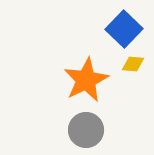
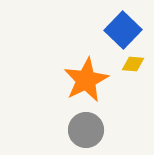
blue square: moved 1 px left, 1 px down
